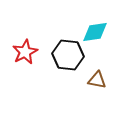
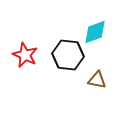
cyan diamond: rotated 12 degrees counterclockwise
red star: moved 3 px down; rotated 20 degrees counterclockwise
